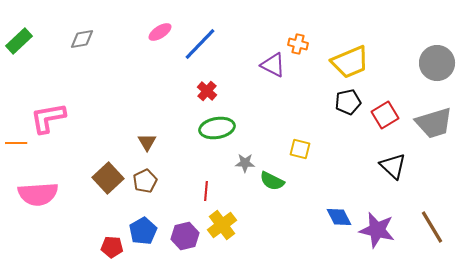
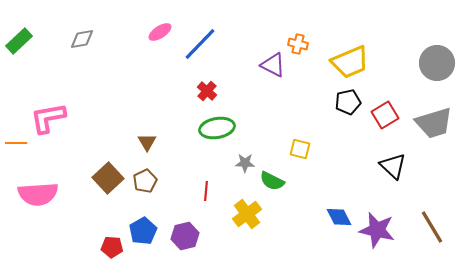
yellow cross: moved 25 px right, 11 px up
